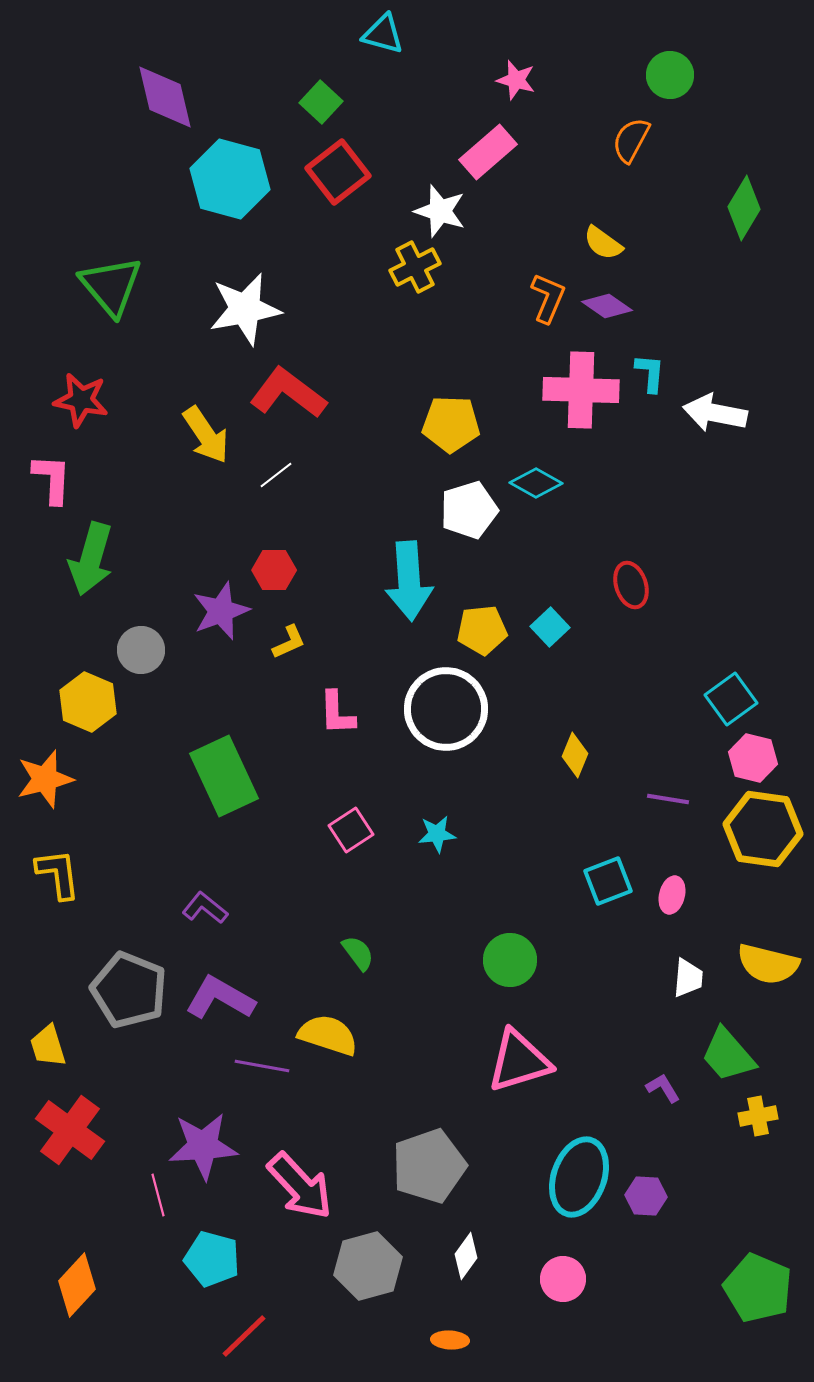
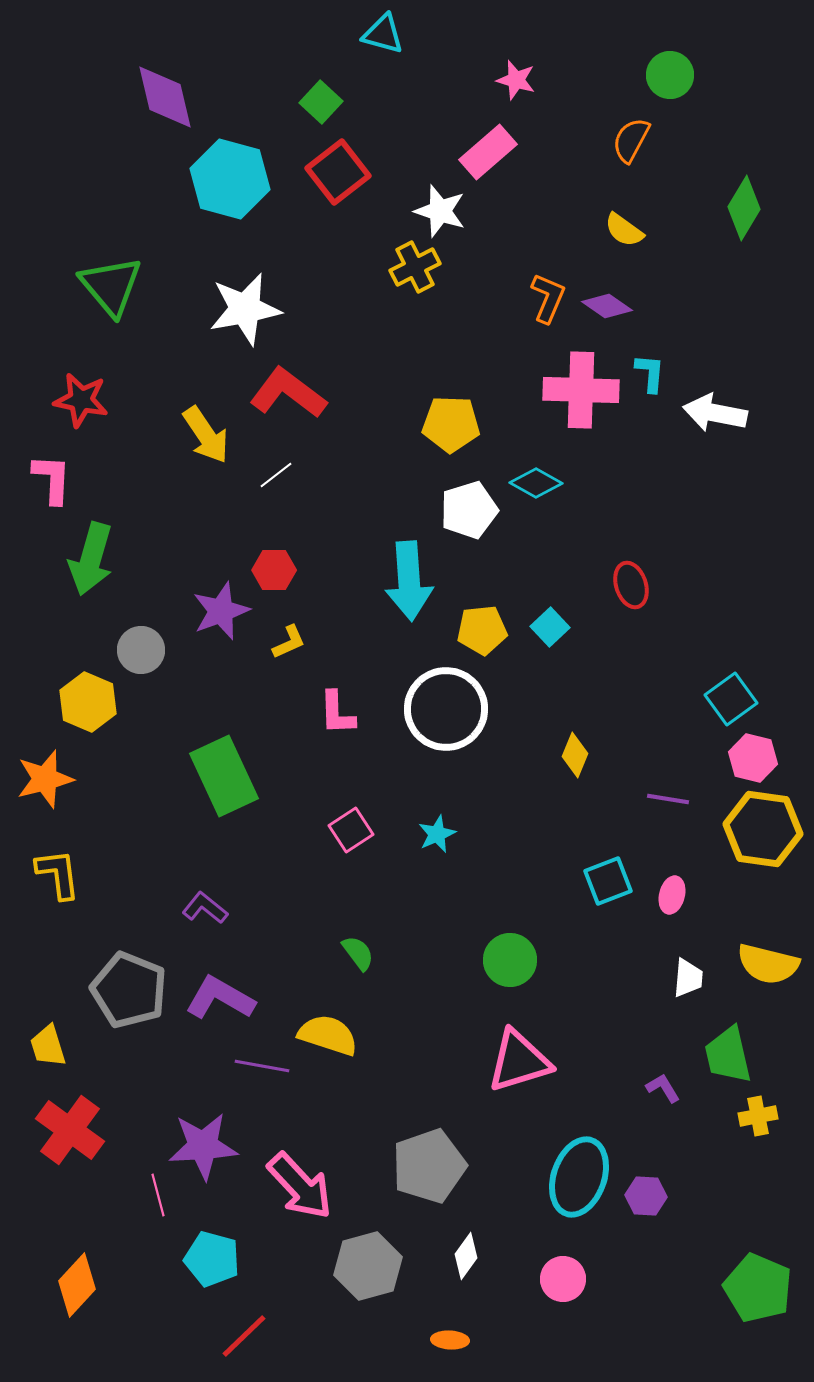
yellow semicircle at (603, 243): moved 21 px right, 13 px up
cyan star at (437, 834): rotated 18 degrees counterclockwise
green trapezoid at (728, 1055): rotated 28 degrees clockwise
